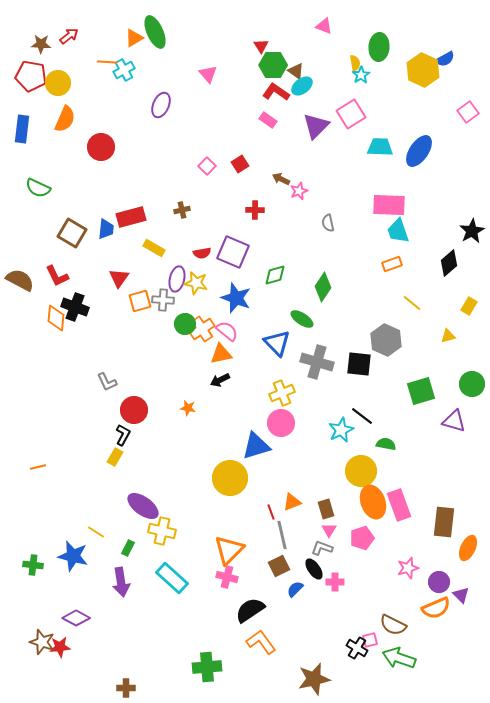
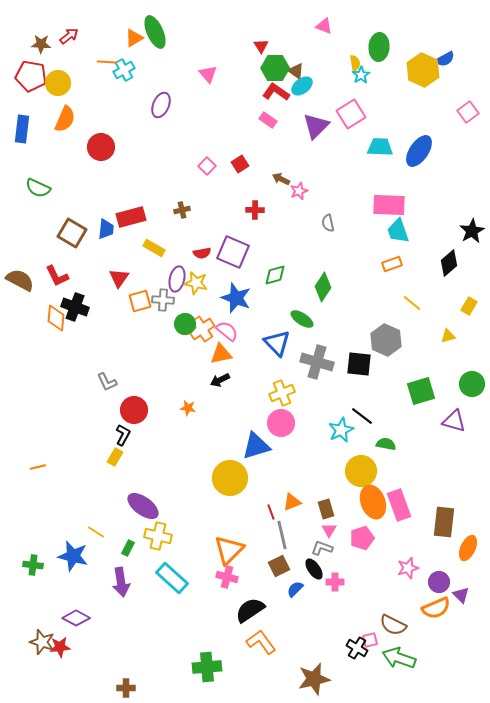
green hexagon at (273, 65): moved 2 px right, 3 px down
yellow cross at (162, 531): moved 4 px left, 5 px down
